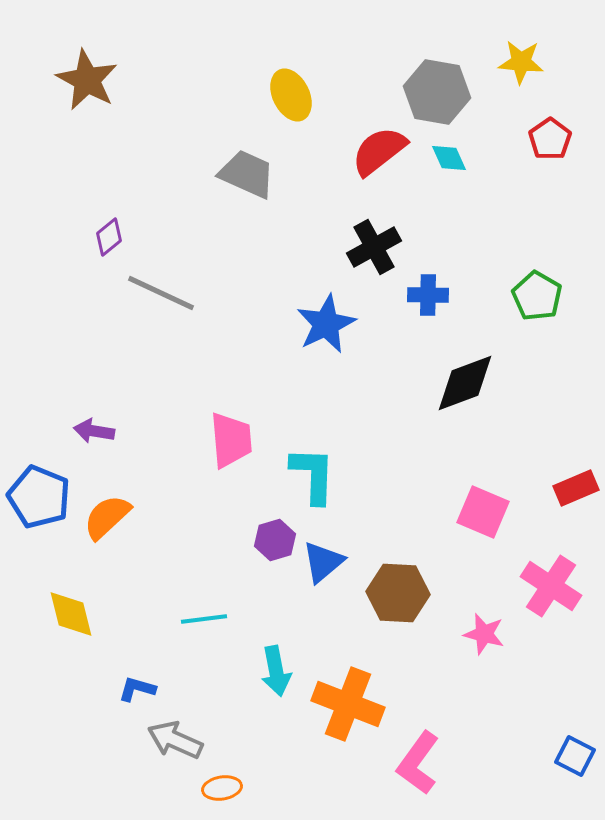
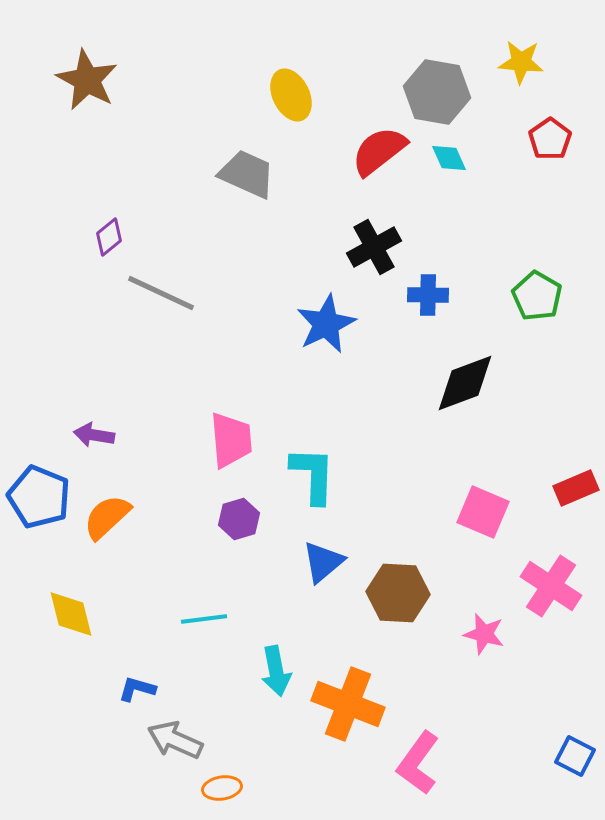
purple arrow: moved 4 px down
purple hexagon: moved 36 px left, 21 px up
